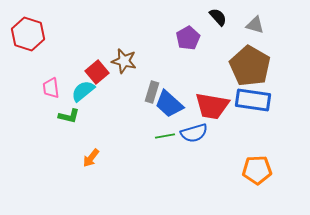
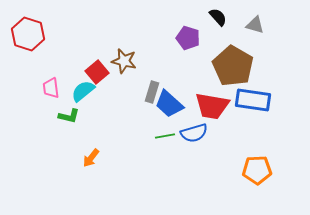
purple pentagon: rotated 25 degrees counterclockwise
brown pentagon: moved 17 px left
